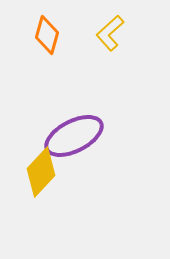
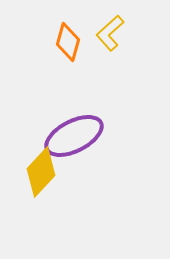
orange diamond: moved 21 px right, 7 px down
